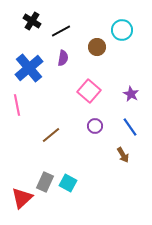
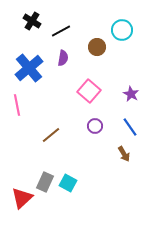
brown arrow: moved 1 px right, 1 px up
